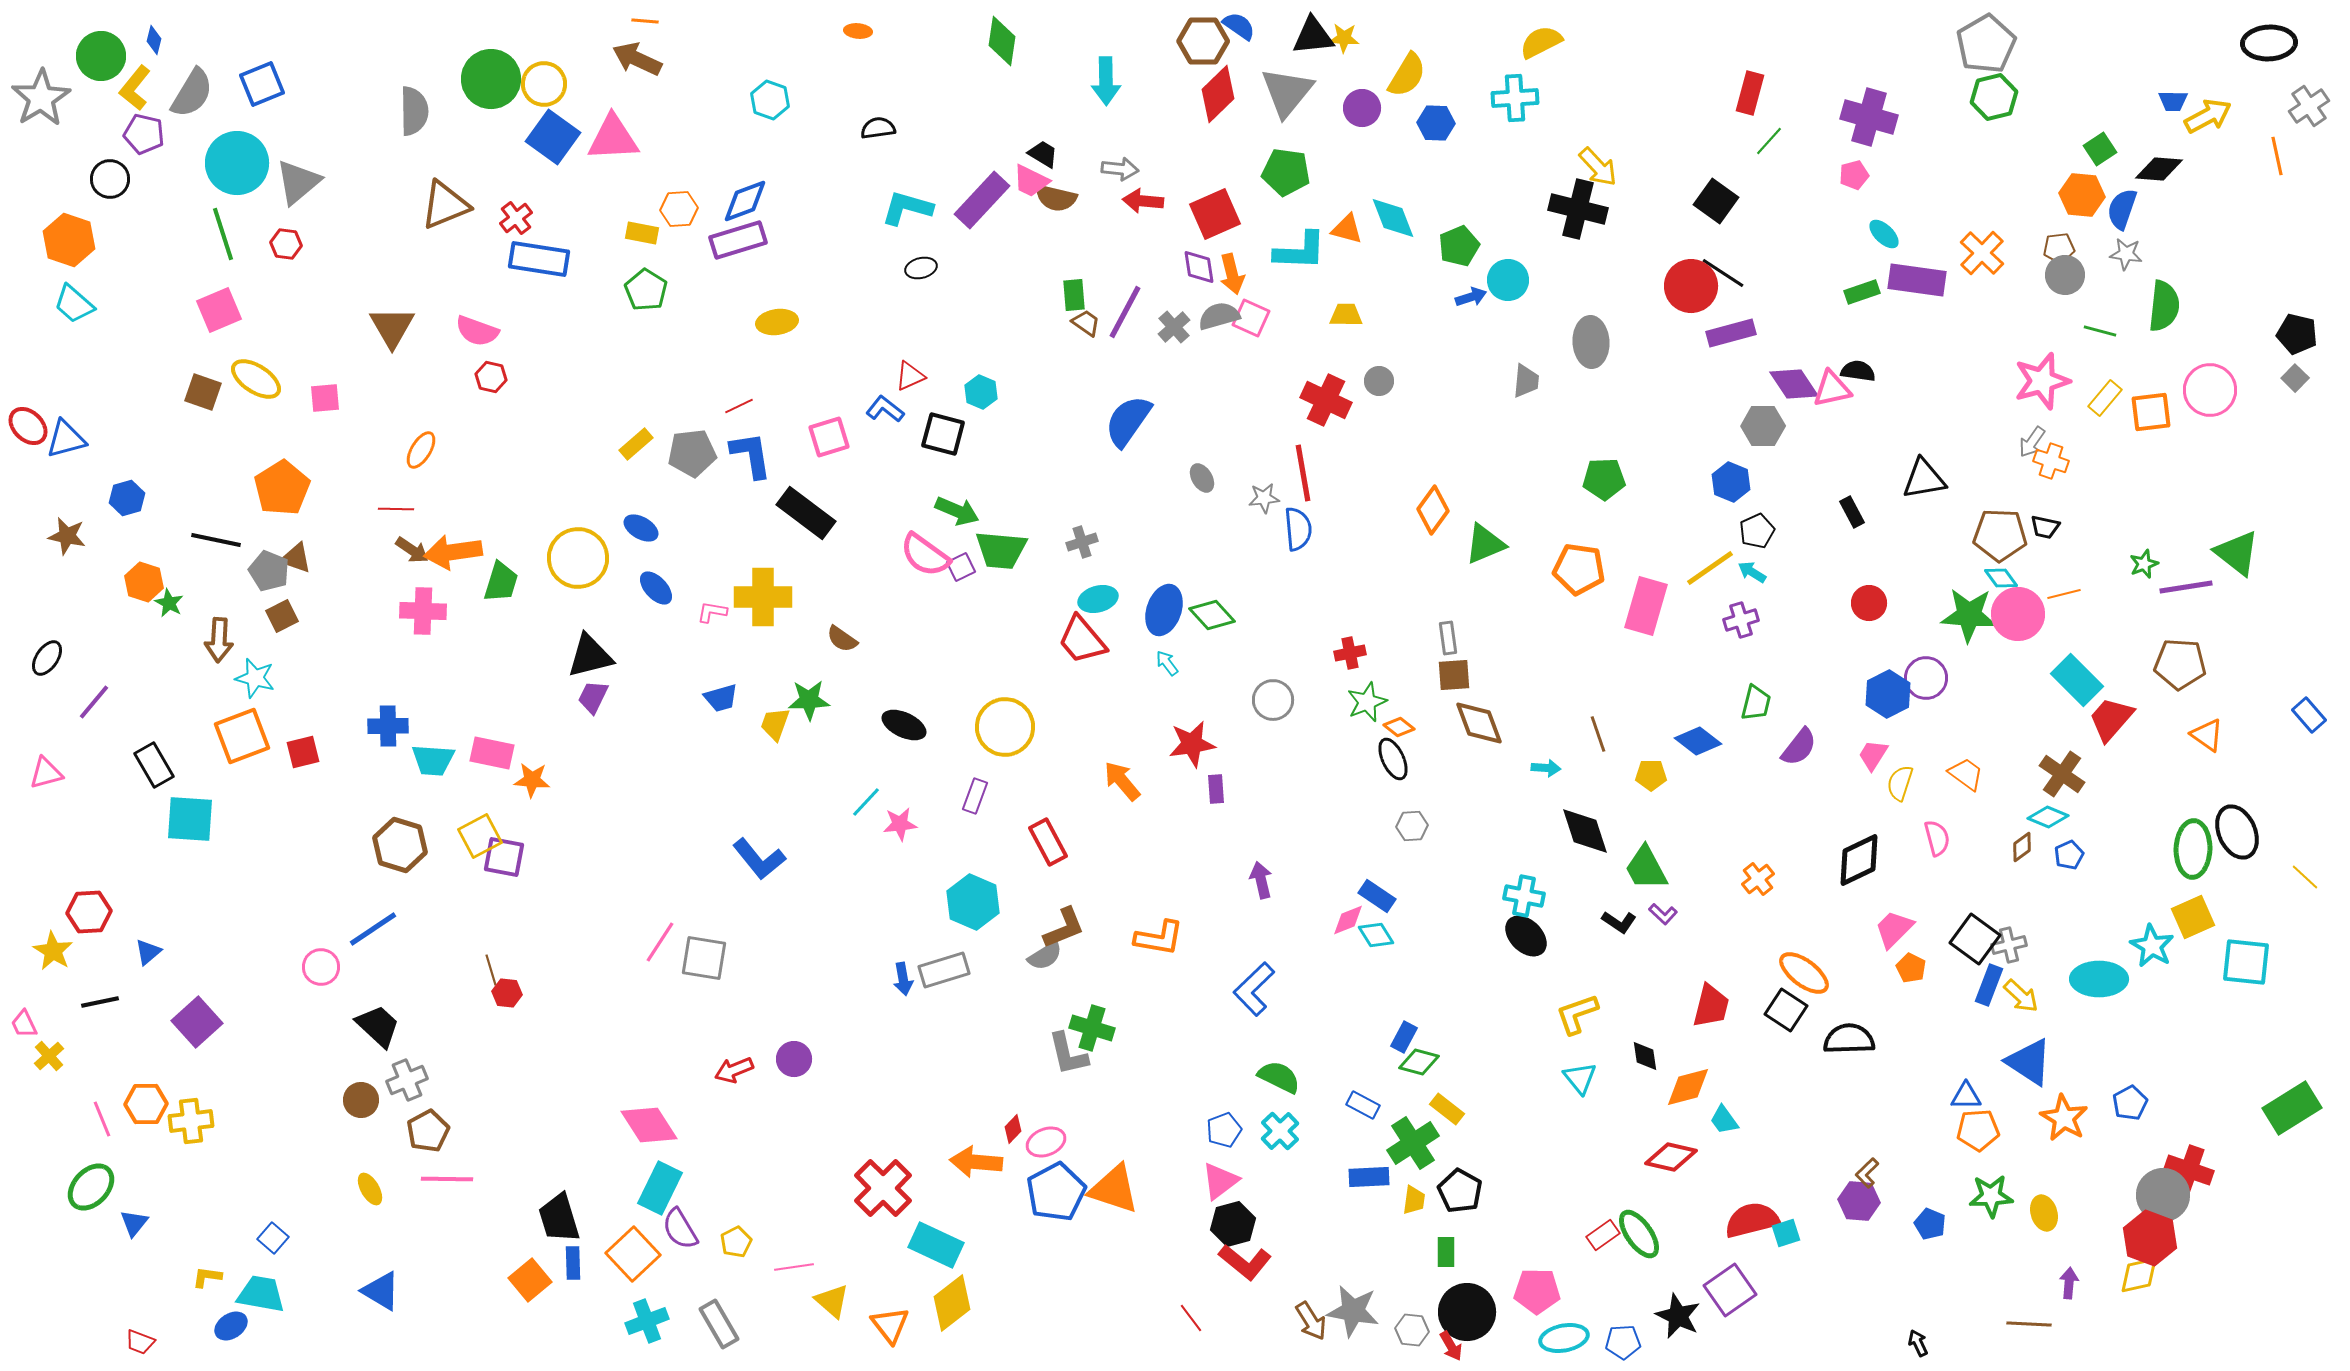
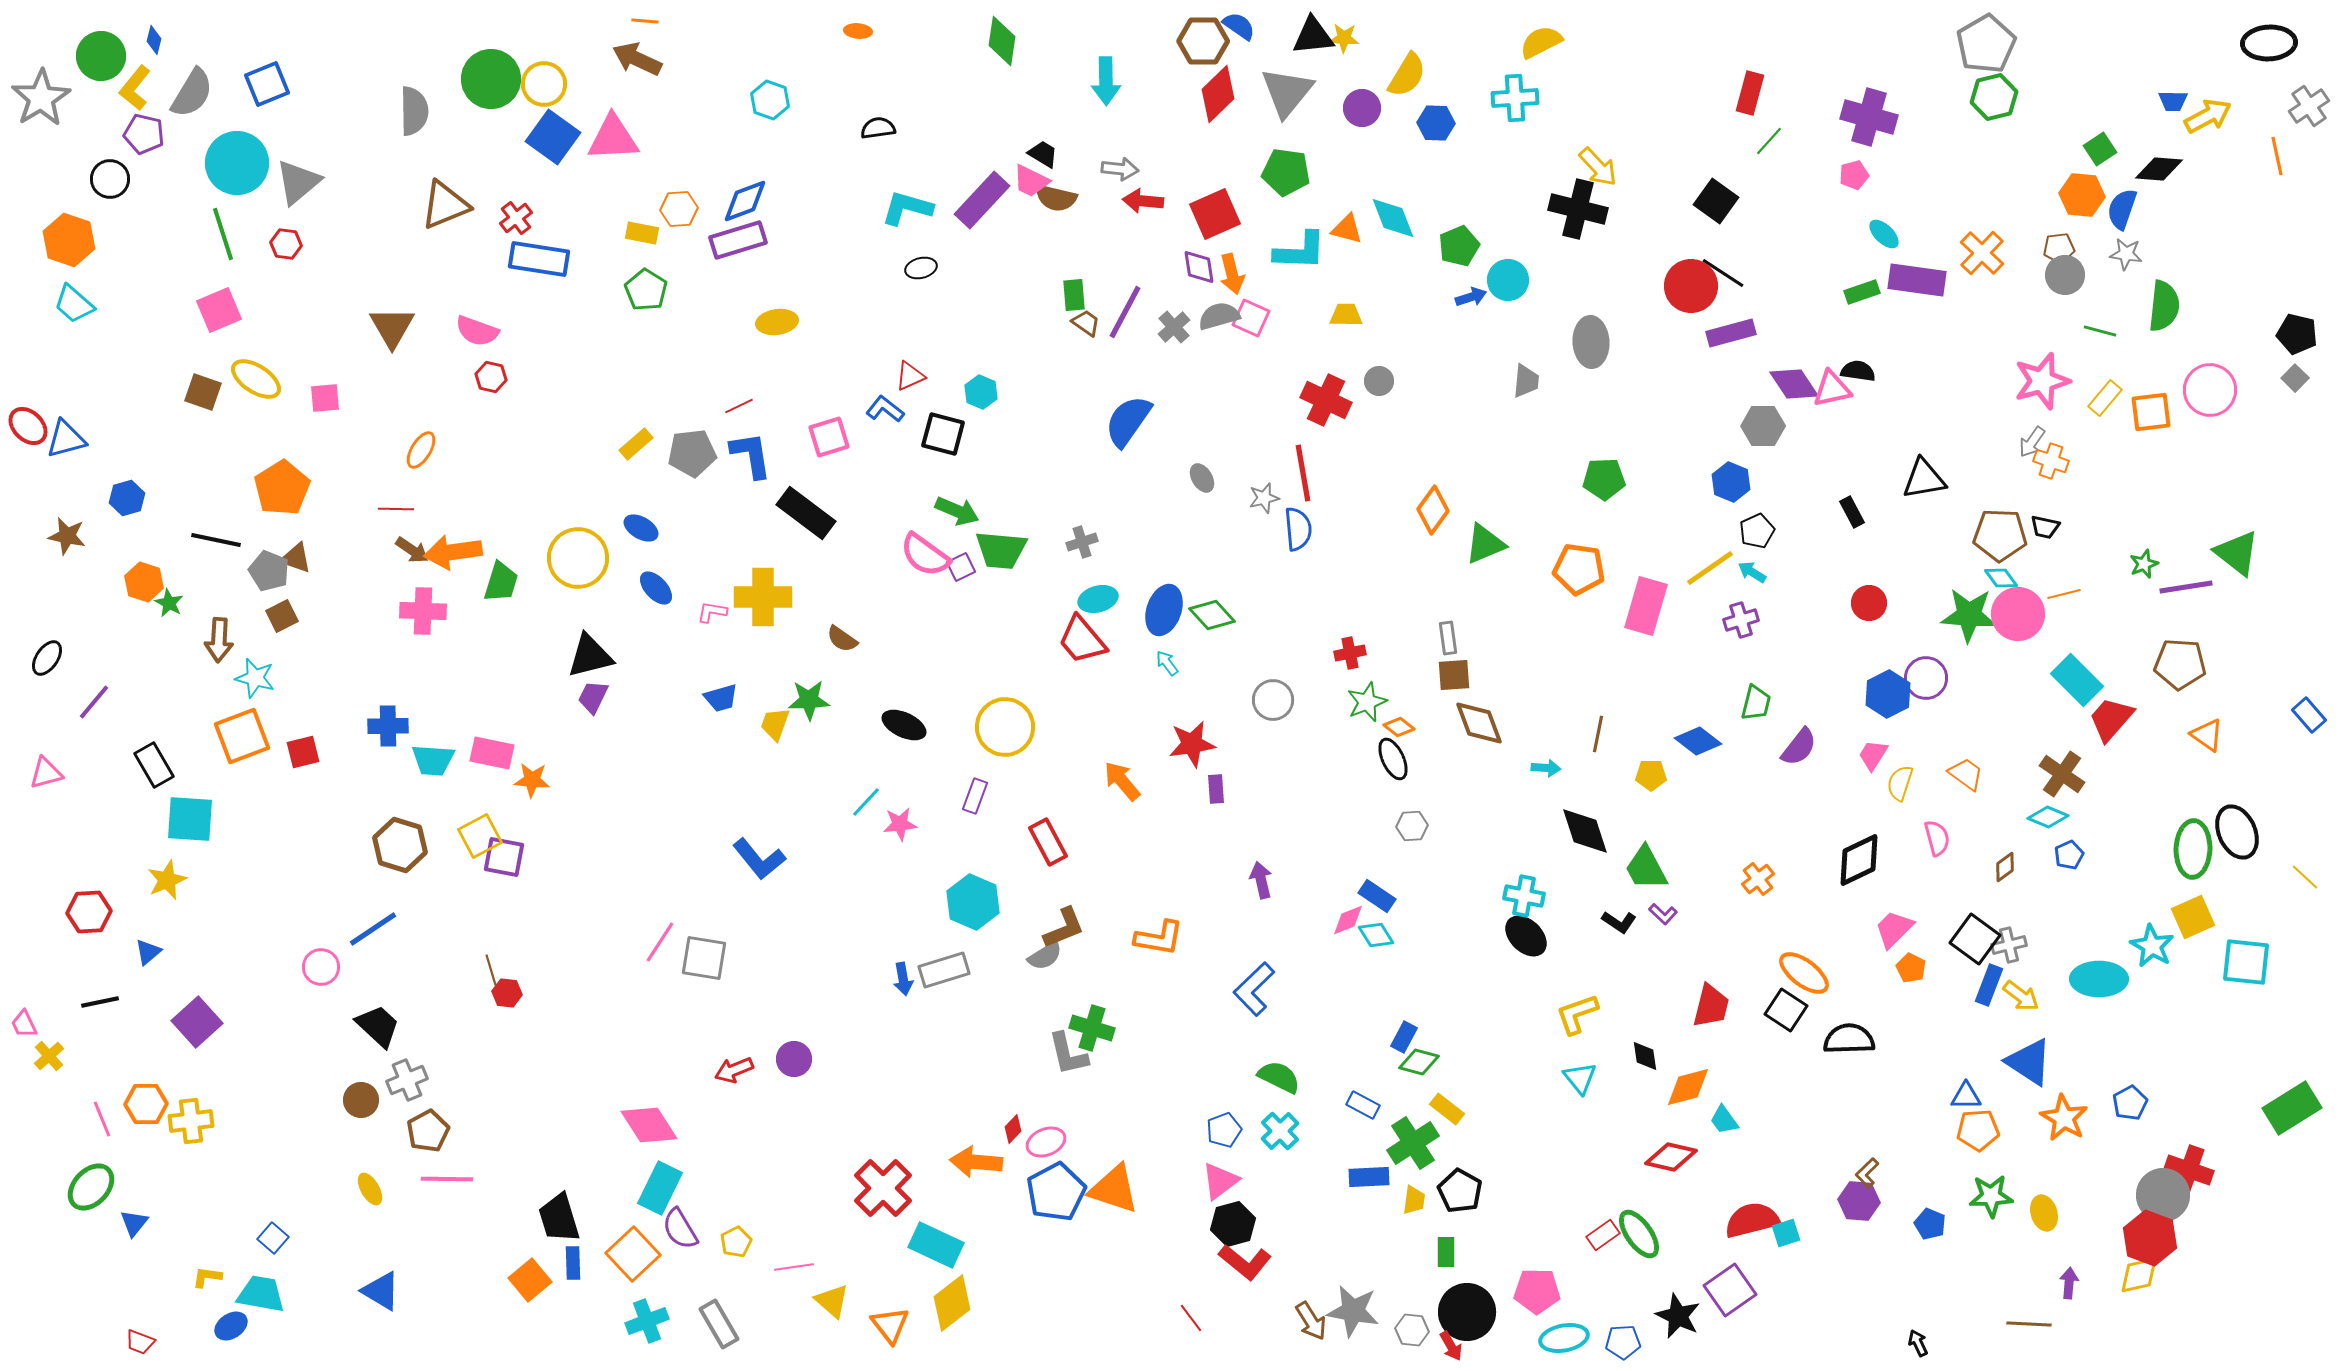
blue square at (262, 84): moved 5 px right
gray star at (1264, 498): rotated 8 degrees counterclockwise
brown line at (1598, 734): rotated 30 degrees clockwise
brown diamond at (2022, 847): moved 17 px left, 20 px down
yellow star at (53, 951): moved 114 px right, 71 px up; rotated 18 degrees clockwise
yellow arrow at (2021, 996): rotated 6 degrees counterclockwise
